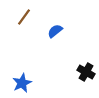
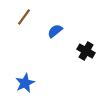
black cross: moved 21 px up
blue star: moved 3 px right
